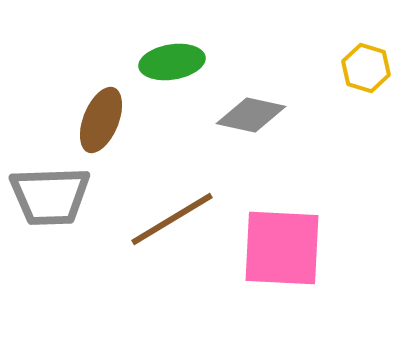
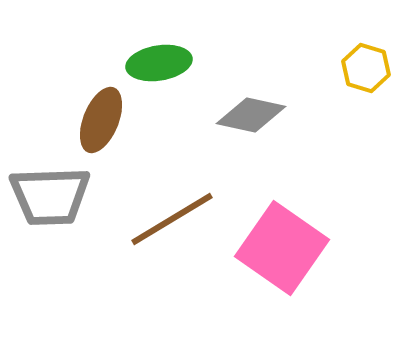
green ellipse: moved 13 px left, 1 px down
pink square: rotated 32 degrees clockwise
